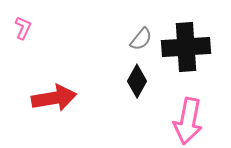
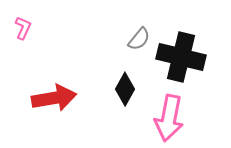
gray semicircle: moved 2 px left
black cross: moved 5 px left, 10 px down; rotated 18 degrees clockwise
black diamond: moved 12 px left, 8 px down
pink arrow: moved 19 px left, 3 px up
